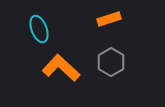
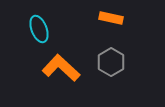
orange rectangle: moved 2 px right, 1 px up; rotated 30 degrees clockwise
